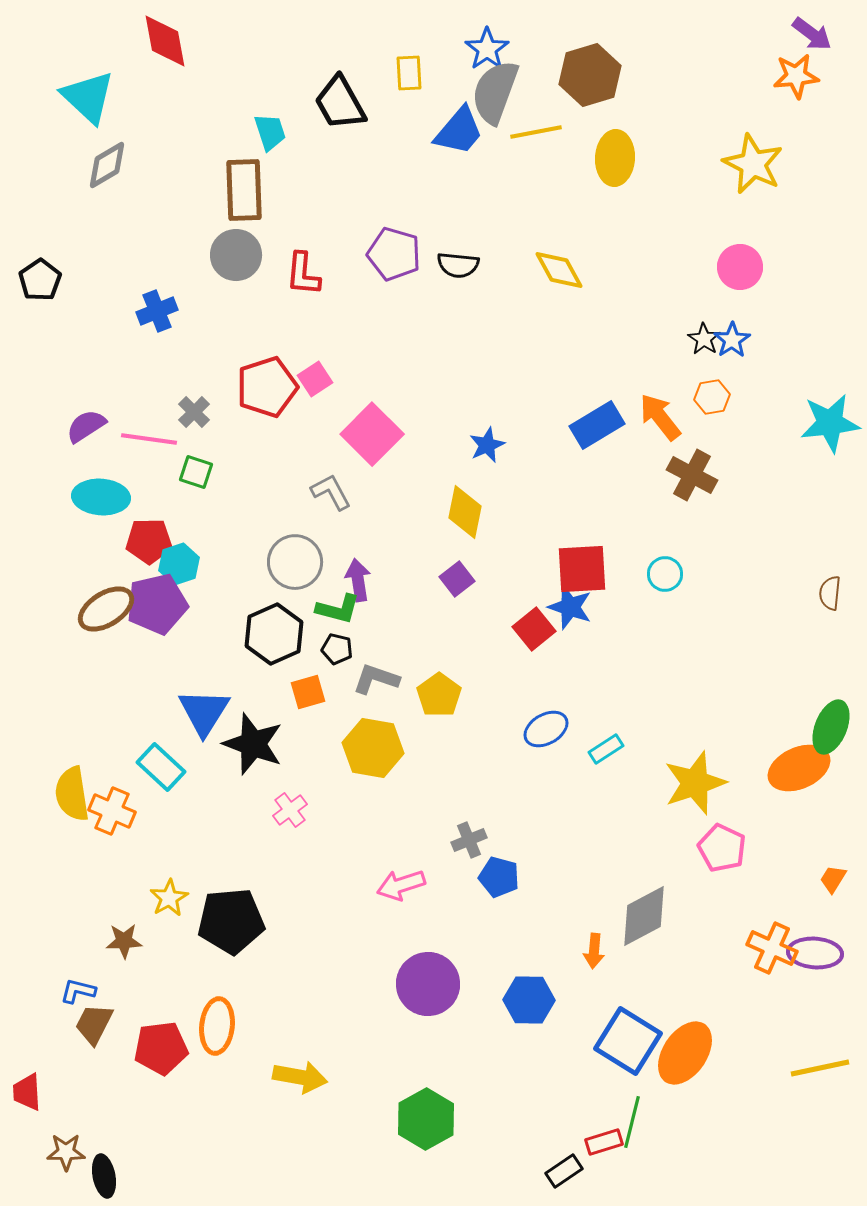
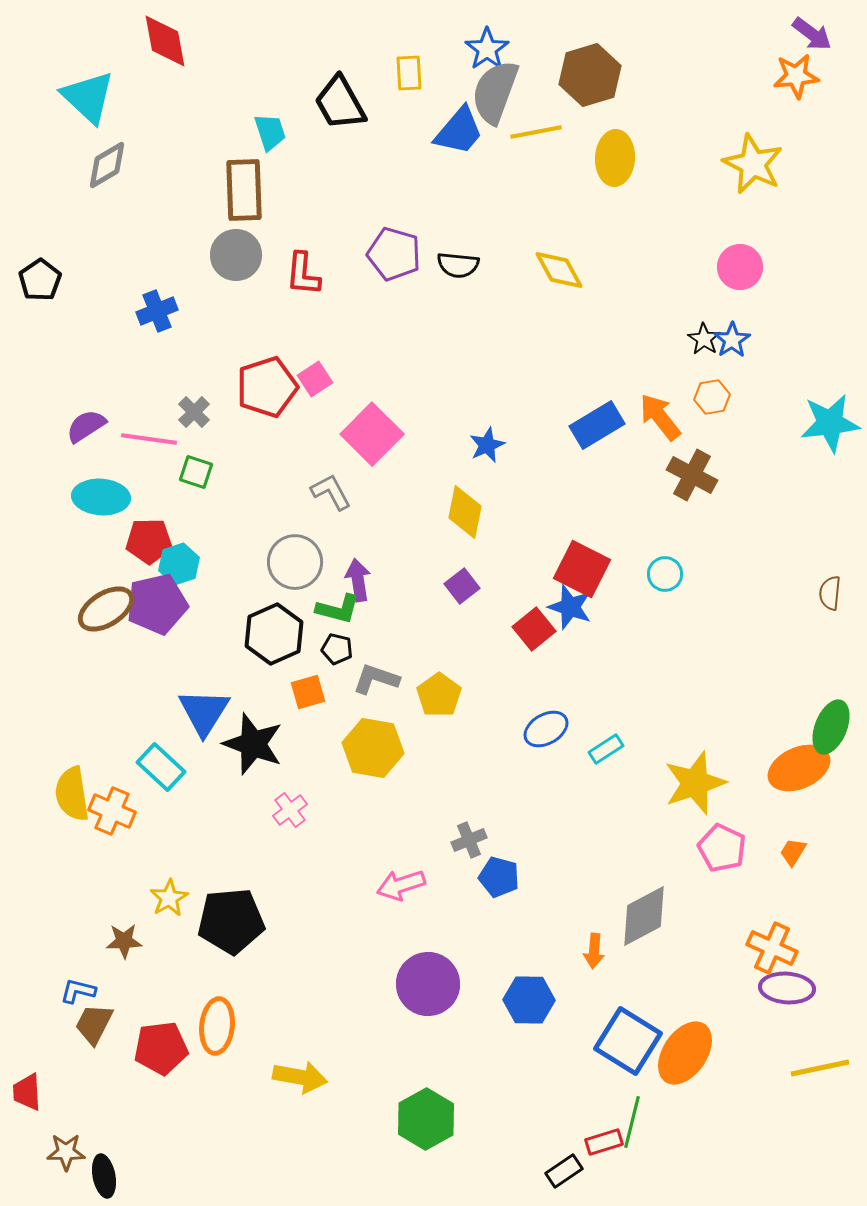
red square at (582, 569): rotated 30 degrees clockwise
purple square at (457, 579): moved 5 px right, 7 px down
orange trapezoid at (833, 879): moved 40 px left, 27 px up
purple ellipse at (815, 953): moved 28 px left, 35 px down
